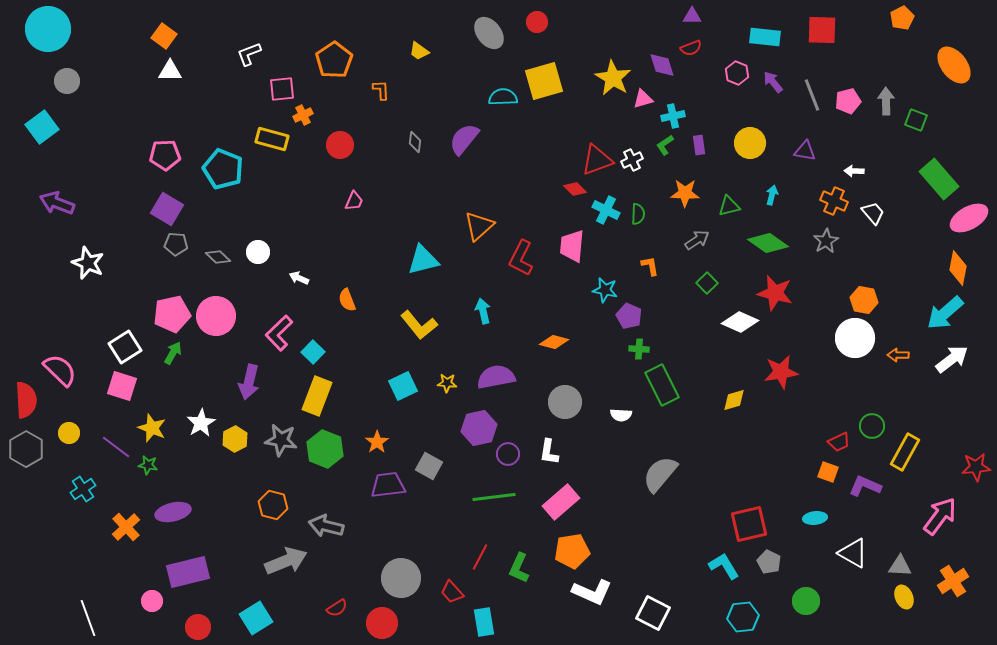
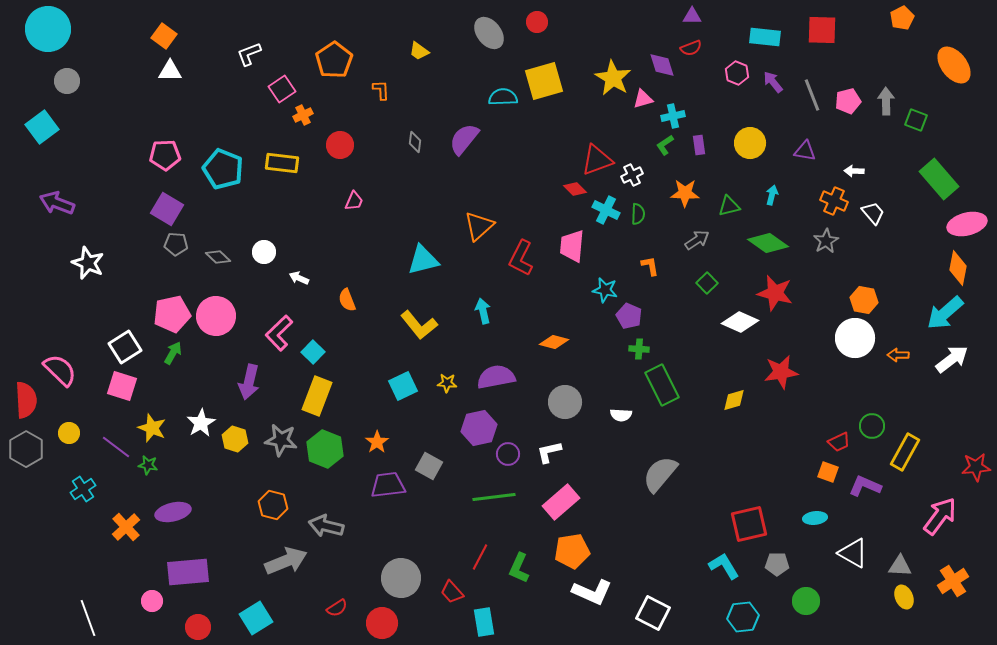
pink square at (282, 89): rotated 28 degrees counterclockwise
yellow rectangle at (272, 139): moved 10 px right, 24 px down; rotated 8 degrees counterclockwise
white cross at (632, 160): moved 15 px down
pink ellipse at (969, 218): moved 2 px left, 6 px down; rotated 15 degrees clockwise
white circle at (258, 252): moved 6 px right
yellow hexagon at (235, 439): rotated 15 degrees counterclockwise
white L-shape at (549, 452): rotated 68 degrees clockwise
gray pentagon at (769, 562): moved 8 px right, 2 px down; rotated 25 degrees counterclockwise
purple rectangle at (188, 572): rotated 9 degrees clockwise
